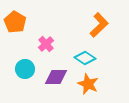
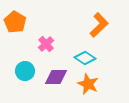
cyan circle: moved 2 px down
